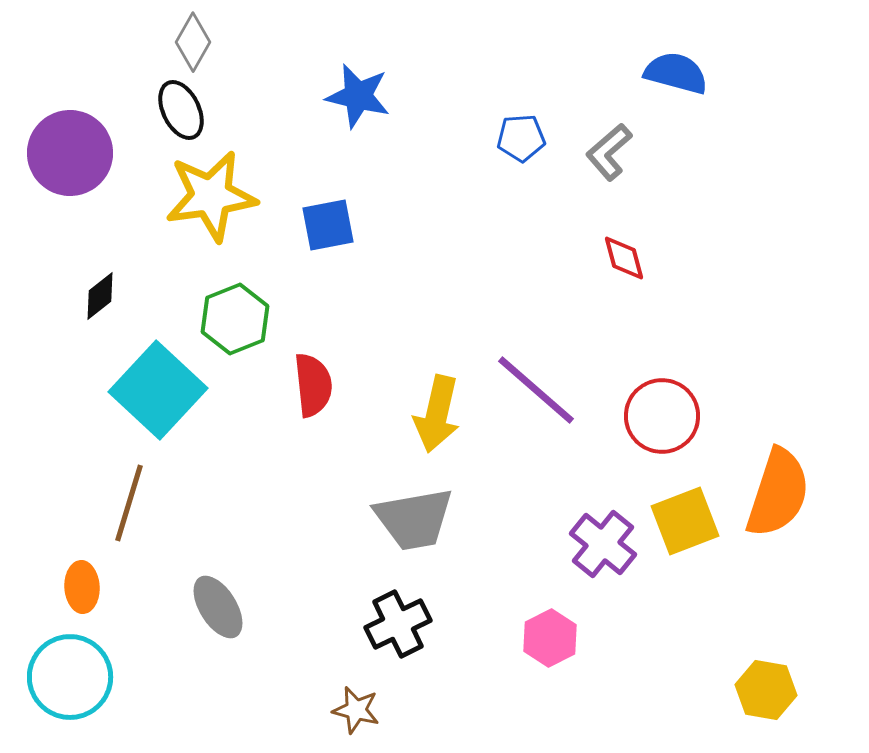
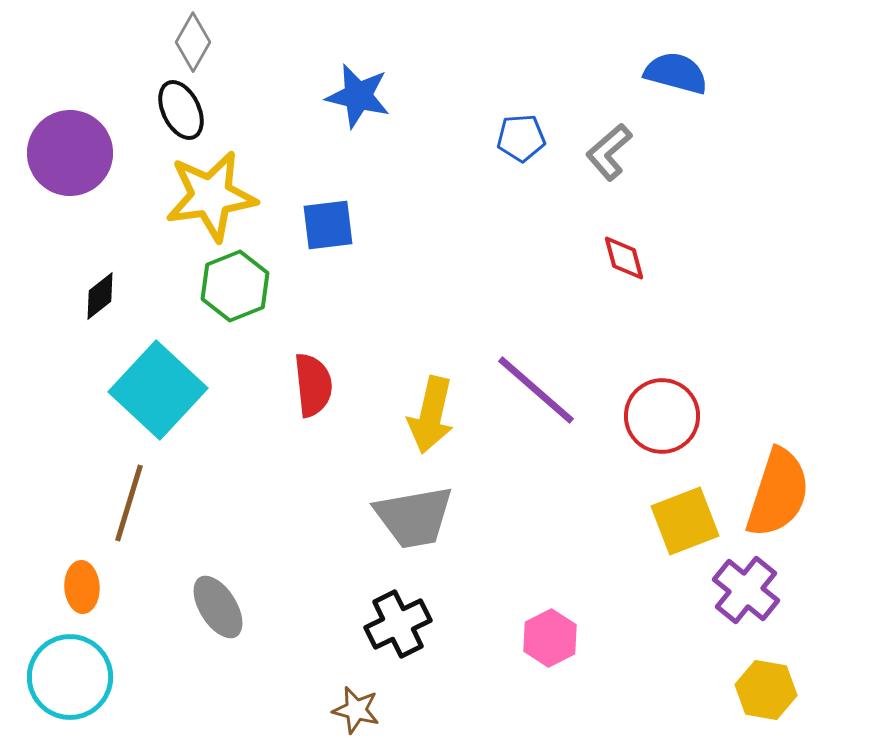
blue square: rotated 4 degrees clockwise
green hexagon: moved 33 px up
yellow arrow: moved 6 px left, 1 px down
gray trapezoid: moved 2 px up
purple cross: moved 143 px right, 46 px down
